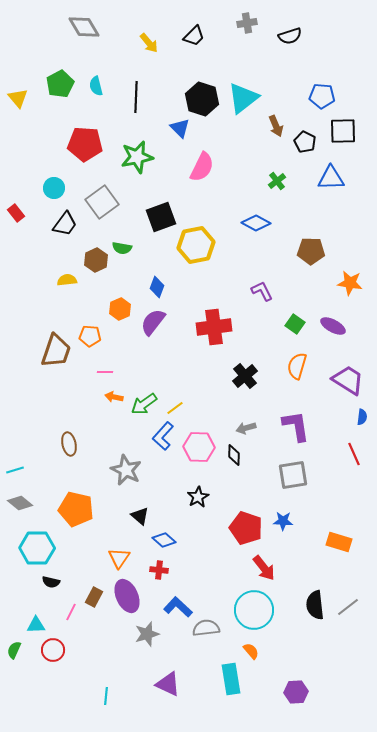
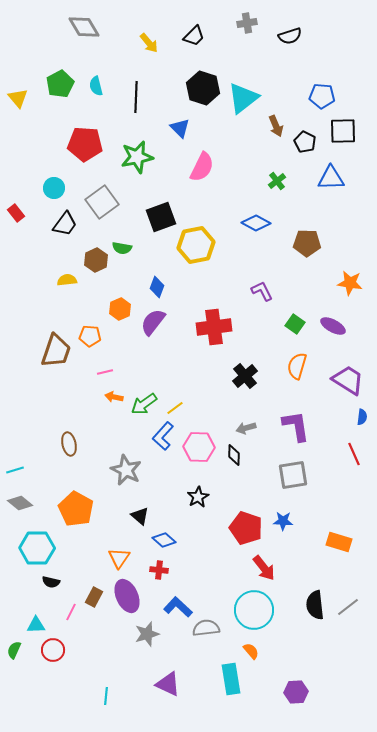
black hexagon at (202, 99): moved 1 px right, 11 px up
brown pentagon at (311, 251): moved 4 px left, 8 px up
pink line at (105, 372): rotated 14 degrees counterclockwise
orange pentagon at (76, 509): rotated 16 degrees clockwise
